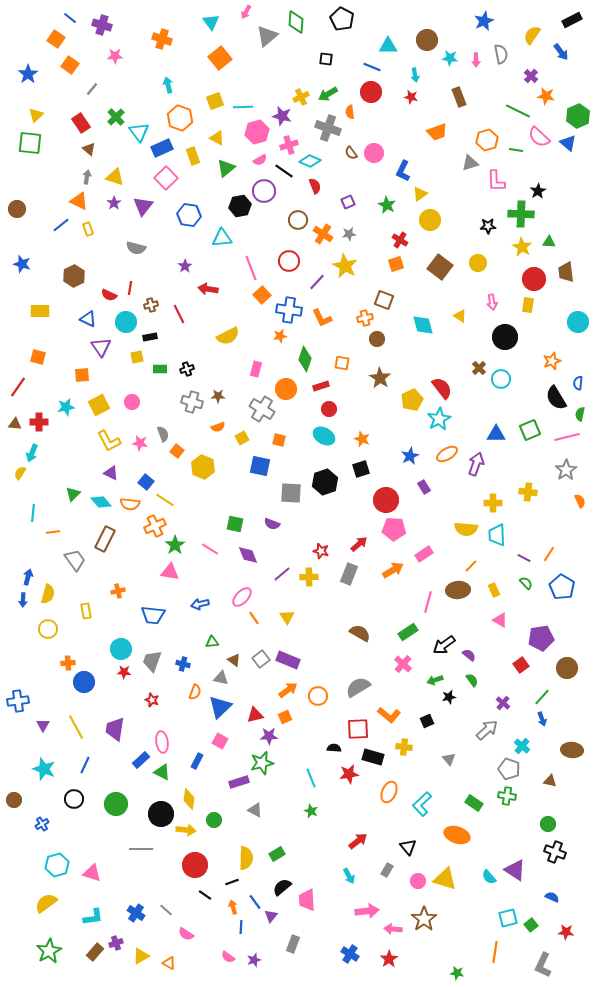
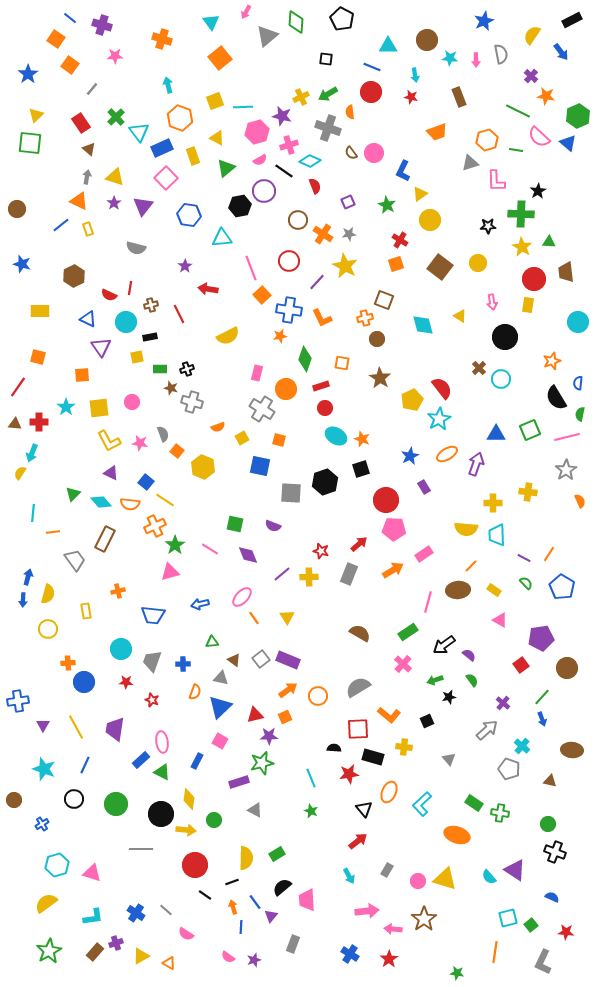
pink rectangle at (256, 369): moved 1 px right, 4 px down
brown star at (218, 396): moved 47 px left, 8 px up; rotated 16 degrees clockwise
yellow square at (99, 405): moved 3 px down; rotated 20 degrees clockwise
cyan star at (66, 407): rotated 24 degrees counterclockwise
red circle at (329, 409): moved 4 px left, 1 px up
cyan ellipse at (324, 436): moved 12 px right
purple semicircle at (272, 524): moved 1 px right, 2 px down
pink triangle at (170, 572): rotated 24 degrees counterclockwise
yellow rectangle at (494, 590): rotated 32 degrees counterclockwise
blue cross at (183, 664): rotated 16 degrees counterclockwise
red star at (124, 672): moved 2 px right, 10 px down
green cross at (507, 796): moved 7 px left, 17 px down
black triangle at (408, 847): moved 44 px left, 38 px up
gray L-shape at (543, 965): moved 3 px up
